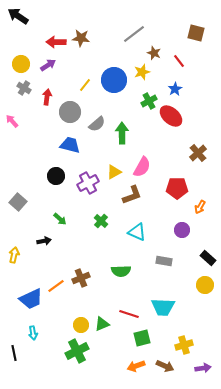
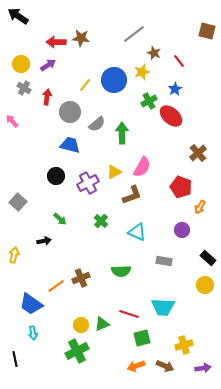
brown square at (196, 33): moved 11 px right, 2 px up
red pentagon at (177, 188): moved 4 px right, 1 px up; rotated 20 degrees clockwise
blue trapezoid at (31, 299): moved 5 px down; rotated 60 degrees clockwise
black line at (14, 353): moved 1 px right, 6 px down
